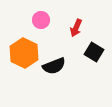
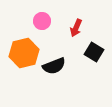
pink circle: moved 1 px right, 1 px down
orange hexagon: rotated 20 degrees clockwise
